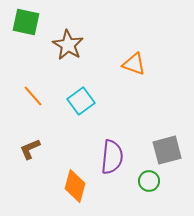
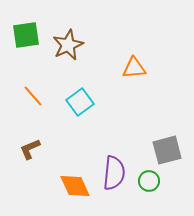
green square: moved 13 px down; rotated 20 degrees counterclockwise
brown star: rotated 16 degrees clockwise
orange triangle: moved 4 px down; rotated 25 degrees counterclockwise
cyan square: moved 1 px left, 1 px down
purple semicircle: moved 2 px right, 16 px down
orange diamond: rotated 40 degrees counterclockwise
